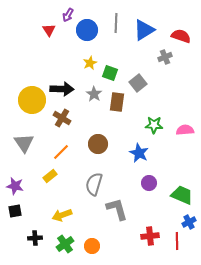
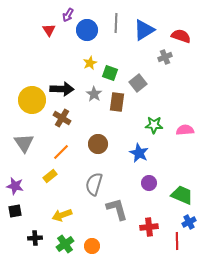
red cross: moved 1 px left, 9 px up
